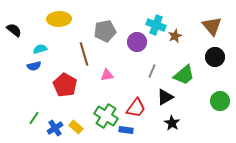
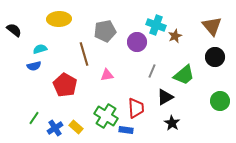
red trapezoid: rotated 40 degrees counterclockwise
